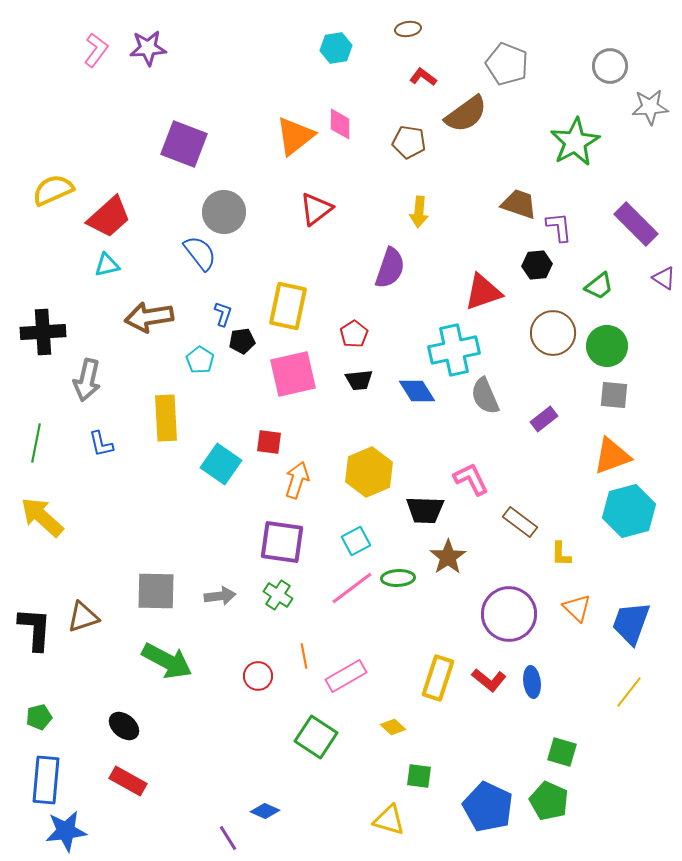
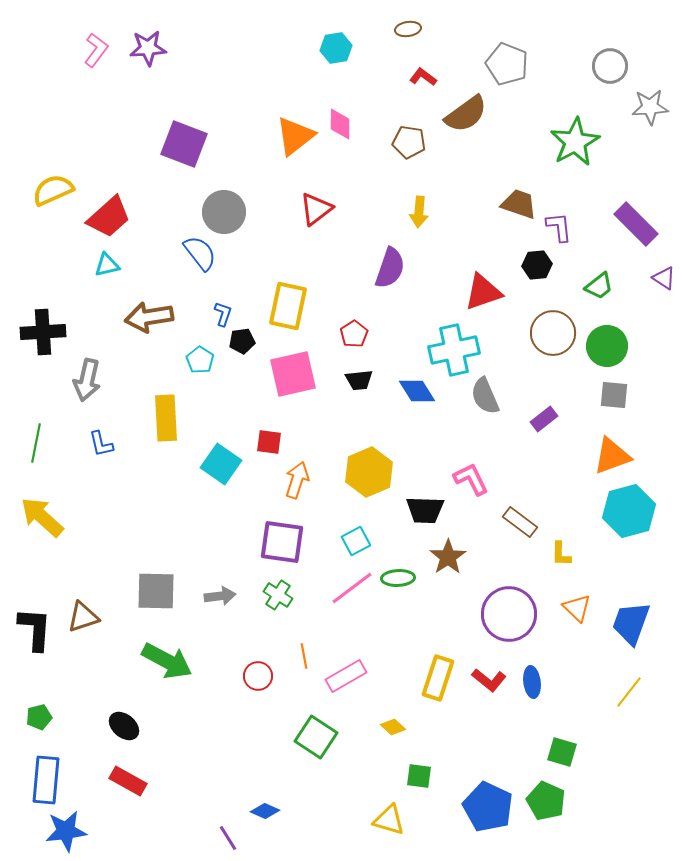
green pentagon at (549, 801): moved 3 px left
